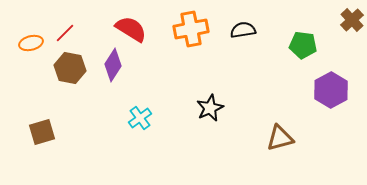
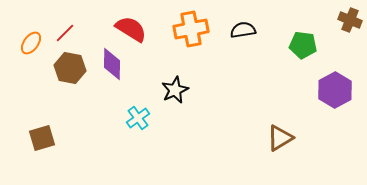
brown cross: moved 2 px left; rotated 25 degrees counterclockwise
orange ellipse: rotated 40 degrees counterclockwise
purple diamond: moved 1 px left, 1 px up; rotated 32 degrees counterclockwise
purple hexagon: moved 4 px right
black star: moved 35 px left, 18 px up
cyan cross: moved 2 px left
brown square: moved 6 px down
brown triangle: rotated 16 degrees counterclockwise
